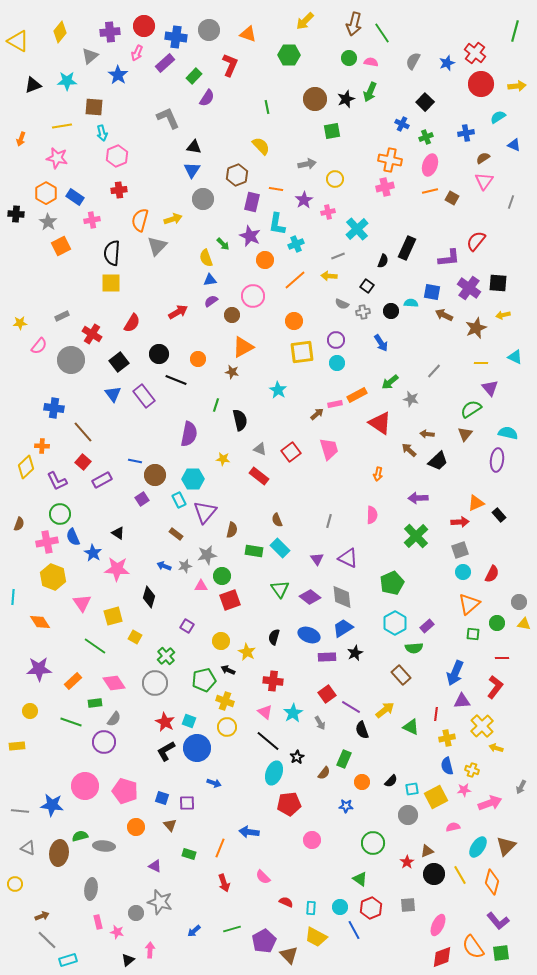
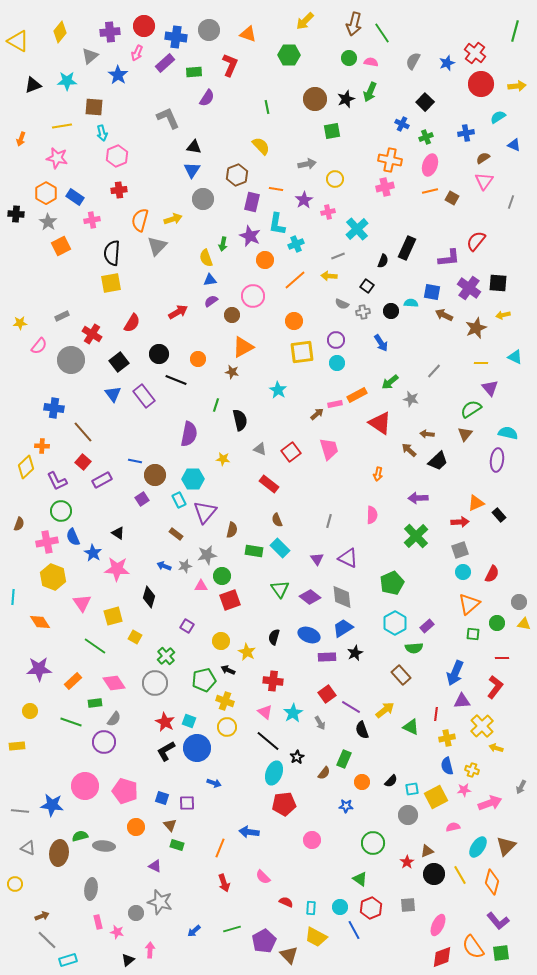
green rectangle at (194, 76): moved 4 px up; rotated 42 degrees clockwise
green arrow at (223, 244): rotated 56 degrees clockwise
yellow square at (111, 283): rotated 10 degrees counterclockwise
red rectangle at (259, 476): moved 10 px right, 8 px down
green circle at (60, 514): moved 1 px right, 3 px up
red pentagon at (289, 804): moved 5 px left
green rectangle at (189, 854): moved 12 px left, 9 px up
